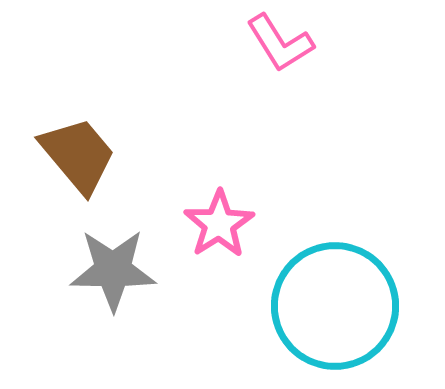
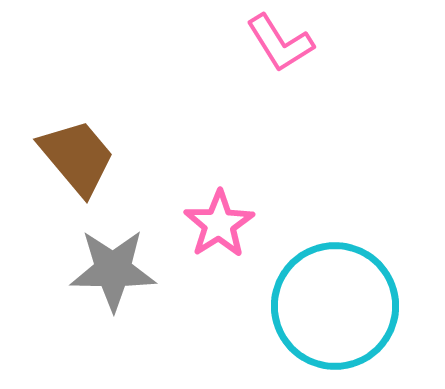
brown trapezoid: moved 1 px left, 2 px down
